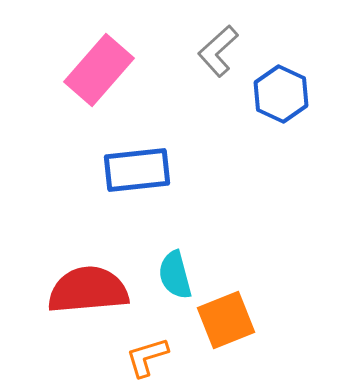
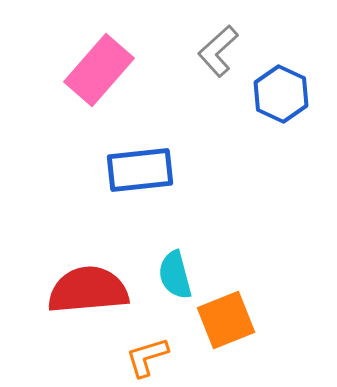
blue rectangle: moved 3 px right
